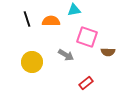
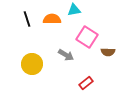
orange semicircle: moved 1 px right, 2 px up
pink square: rotated 15 degrees clockwise
yellow circle: moved 2 px down
